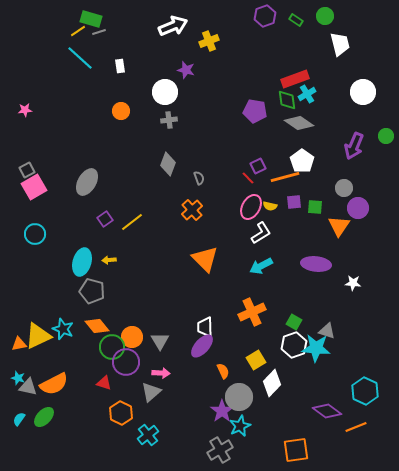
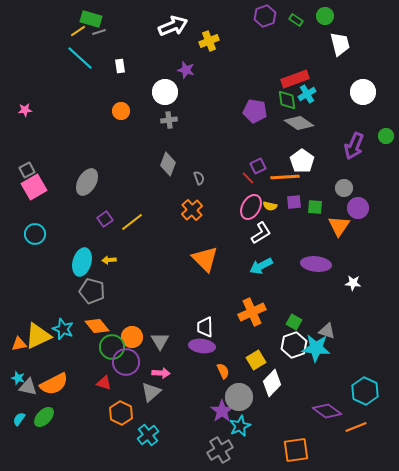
orange line at (285, 177): rotated 12 degrees clockwise
purple ellipse at (202, 346): rotated 55 degrees clockwise
